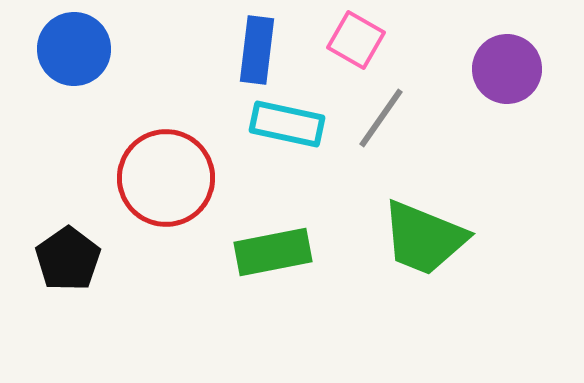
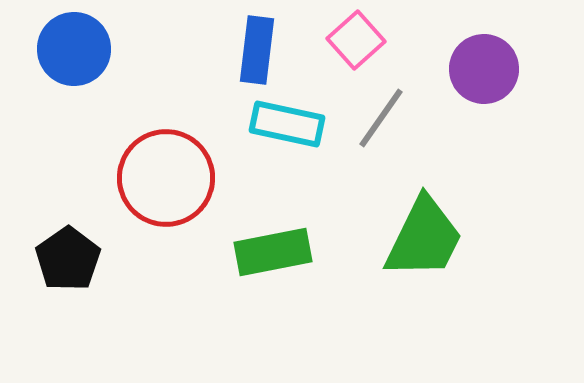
pink square: rotated 18 degrees clockwise
purple circle: moved 23 px left
green trapezoid: rotated 86 degrees counterclockwise
